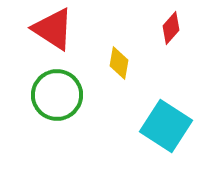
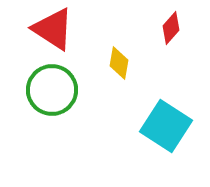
green circle: moved 5 px left, 5 px up
